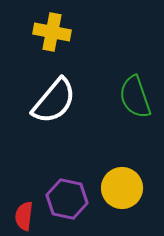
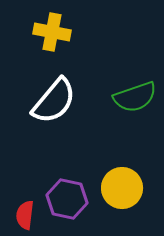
green semicircle: rotated 90 degrees counterclockwise
red semicircle: moved 1 px right, 1 px up
